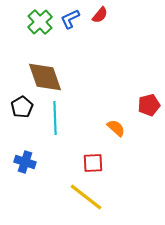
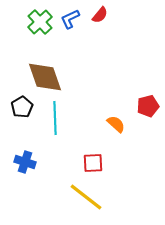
red pentagon: moved 1 px left, 1 px down
orange semicircle: moved 4 px up
